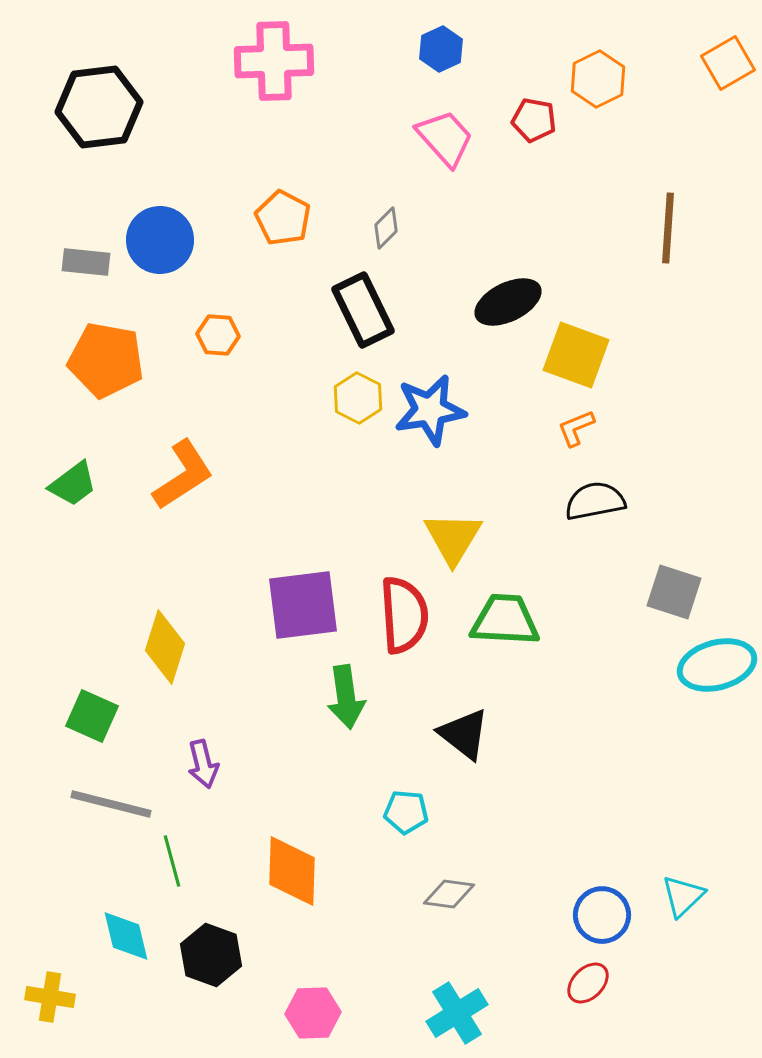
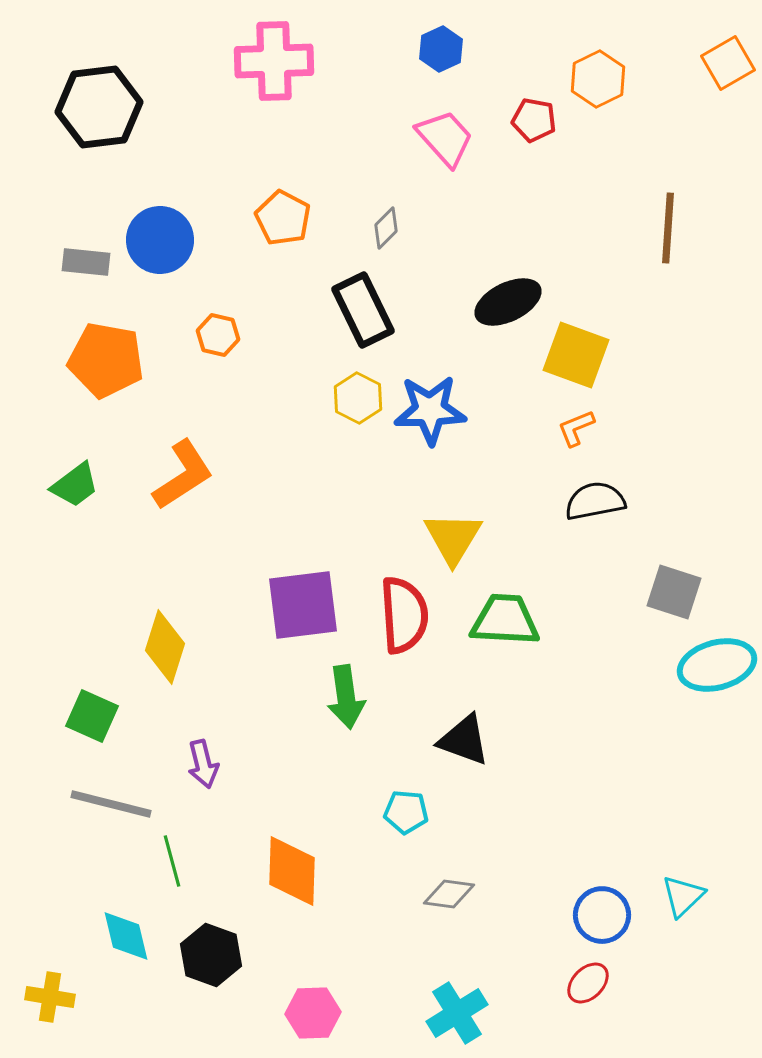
orange hexagon at (218, 335): rotated 9 degrees clockwise
blue star at (430, 410): rotated 8 degrees clockwise
green trapezoid at (73, 484): moved 2 px right, 1 px down
black triangle at (464, 734): moved 6 px down; rotated 18 degrees counterclockwise
